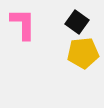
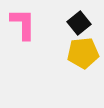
black square: moved 2 px right, 1 px down; rotated 15 degrees clockwise
